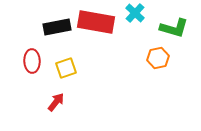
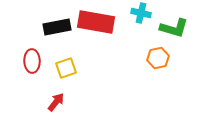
cyan cross: moved 6 px right; rotated 30 degrees counterclockwise
